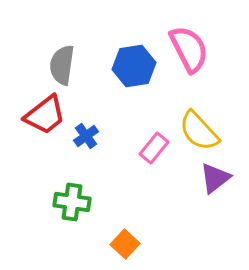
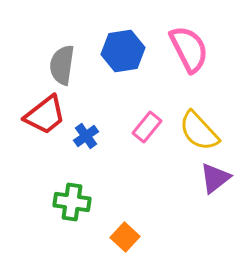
blue hexagon: moved 11 px left, 15 px up
pink rectangle: moved 7 px left, 21 px up
orange square: moved 7 px up
